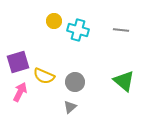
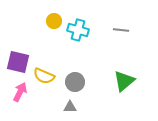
purple square: rotated 30 degrees clockwise
green triangle: rotated 40 degrees clockwise
gray triangle: rotated 40 degrees clockwise
